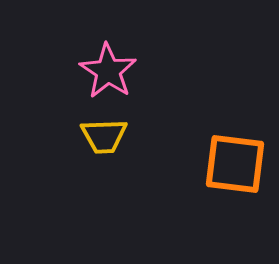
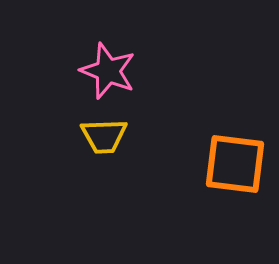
pink star: rotated 12 degrees counterclockwise
